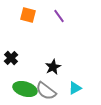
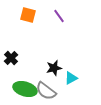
black star: moved 1 px right, 1 px down; rotated 14 degrees clockwise
cyan triangle: moved 4 px left, 10 px up
